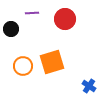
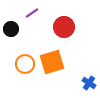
purple line: rotated 32 degrees counterclockwise
red circle: moved 1 px left, 8 px down
orange circle: moved 2 px right, 2 px up
blue cross: moved 3 px up
